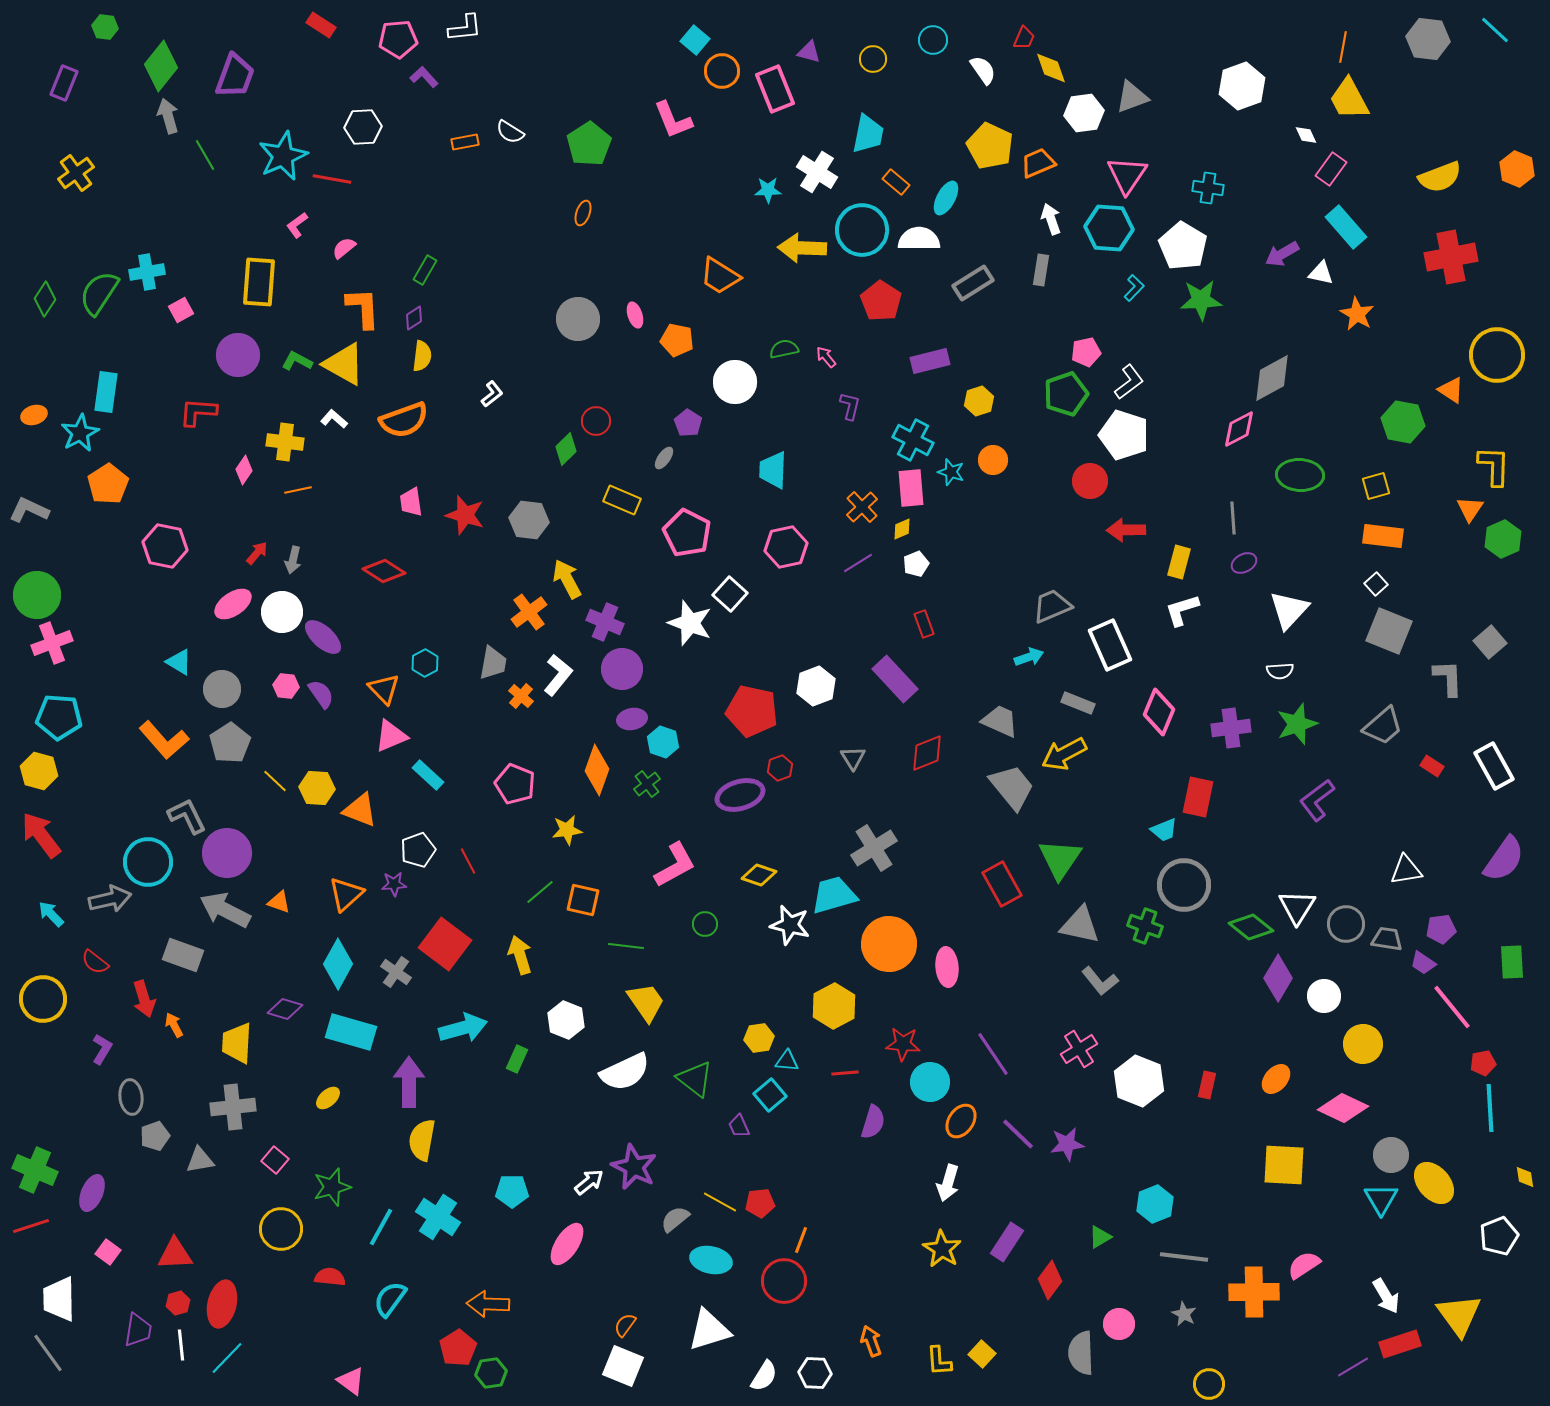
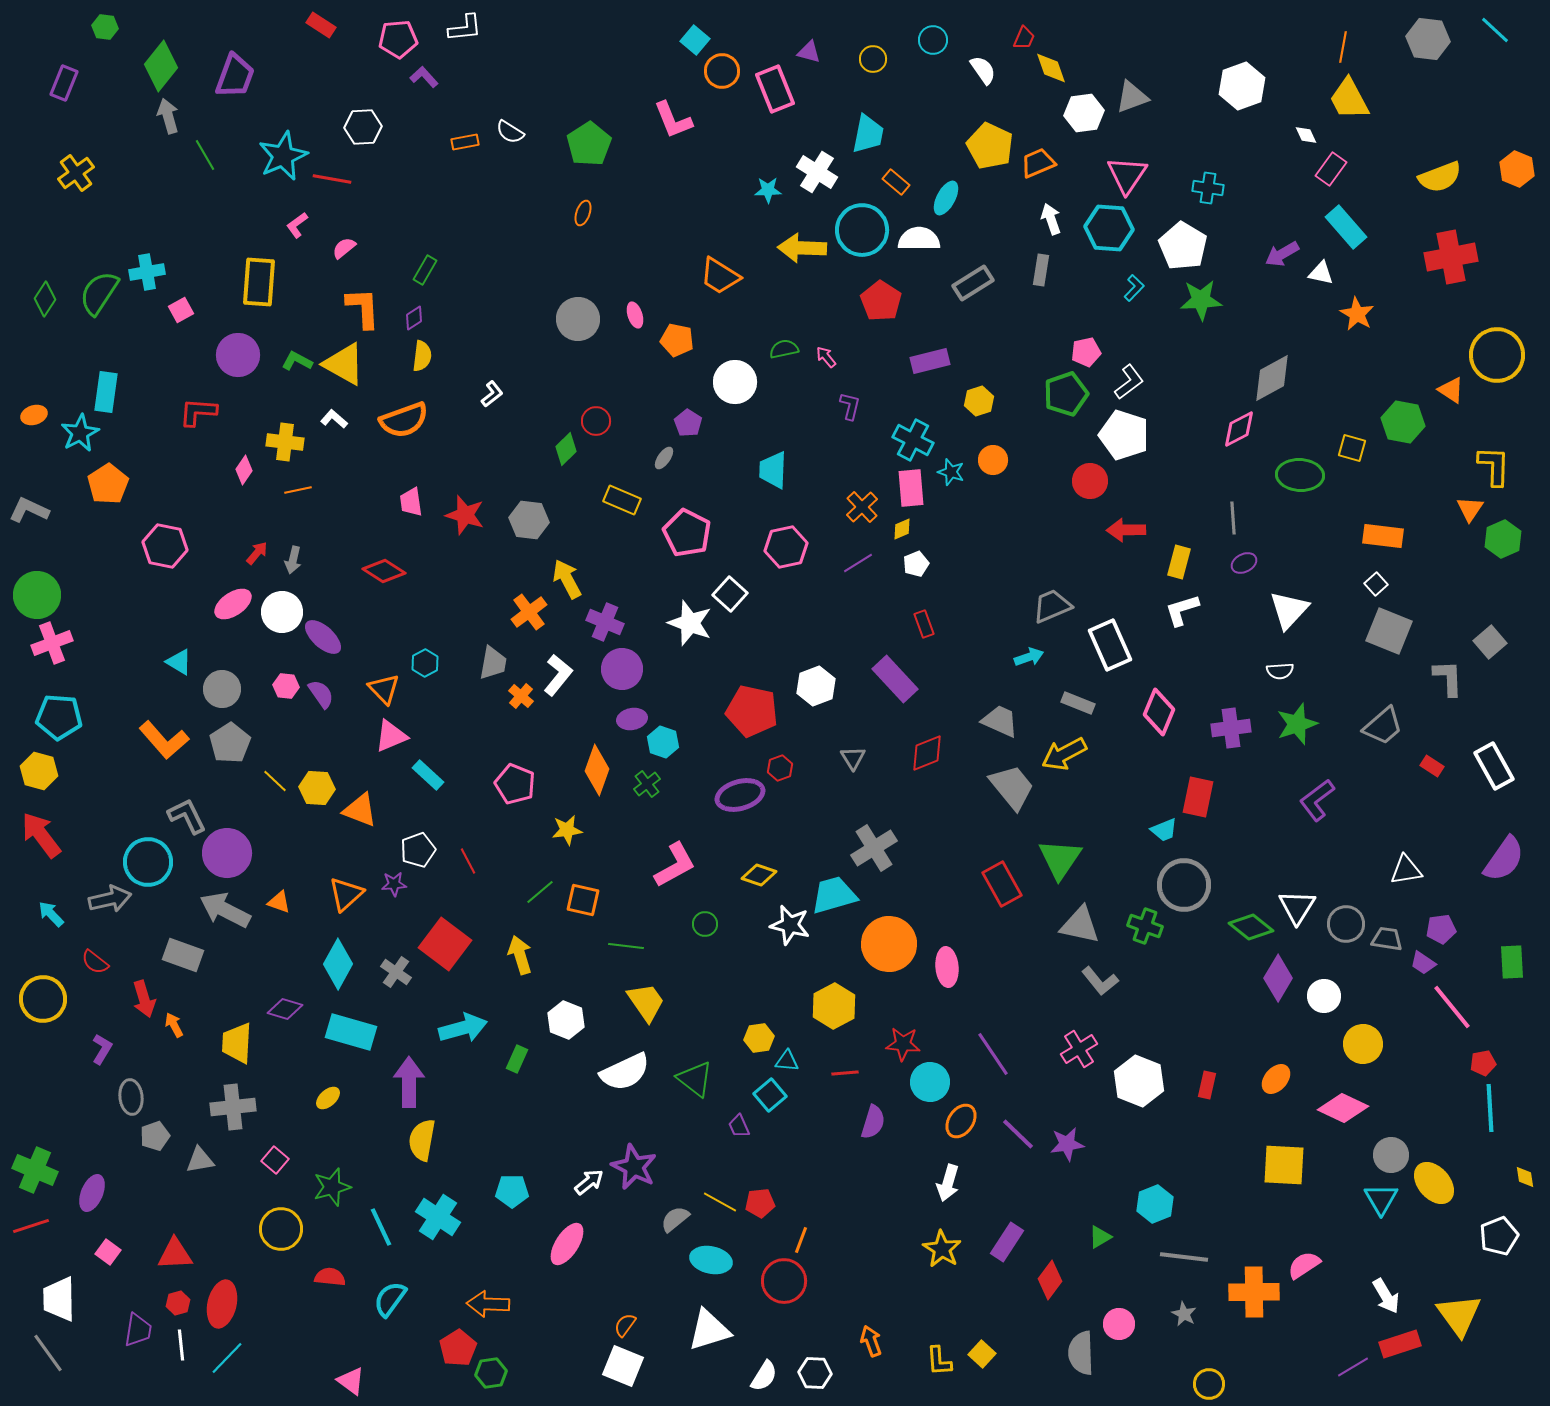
yellow square at (1376, 486): moved 24 px left, 38 px up; rotated 32 degrees clockwise
cyan line at (381, 1227): rotated 54 degrees counterclockwise
